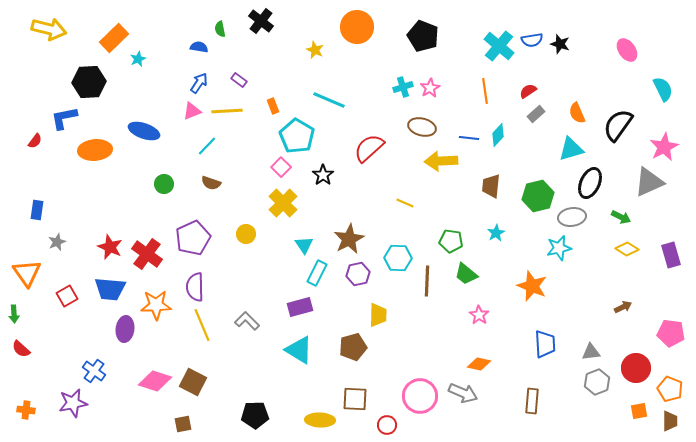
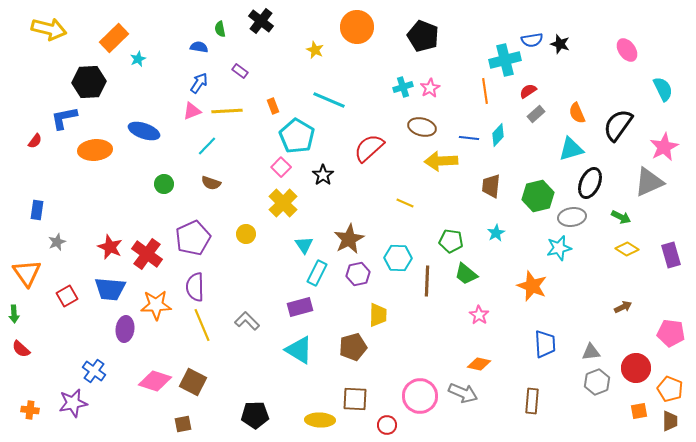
cyan cross at (499, 46): moved 6 px right, 14 px down; rotated 36 degrees clockwise
purple rectangle at (239, 80): moved 1 px right, 9 px up
orange cross at (26, 410): moved 4 px right
